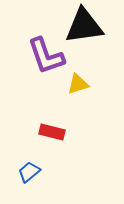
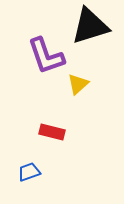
black triangle: moved 6 px right; rotated 9 degrees counterclockwise
yellow triangle: rotated 25 degrees counterclockwise
blue trapezoid: rotated 20 degrees clockwise
